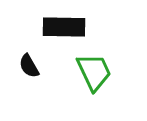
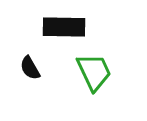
black semicircle: moved 1 px right, 2 px down
